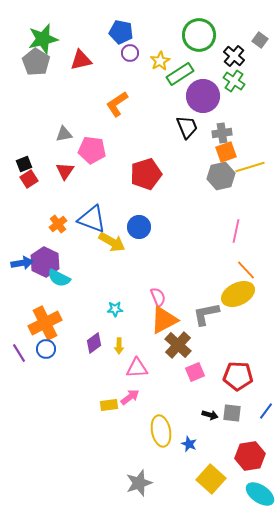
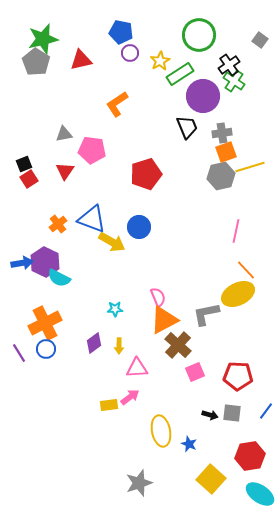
black cross at (234, 56): moved 5 px left, 9 px down; rotated 15 degrees clockwise
